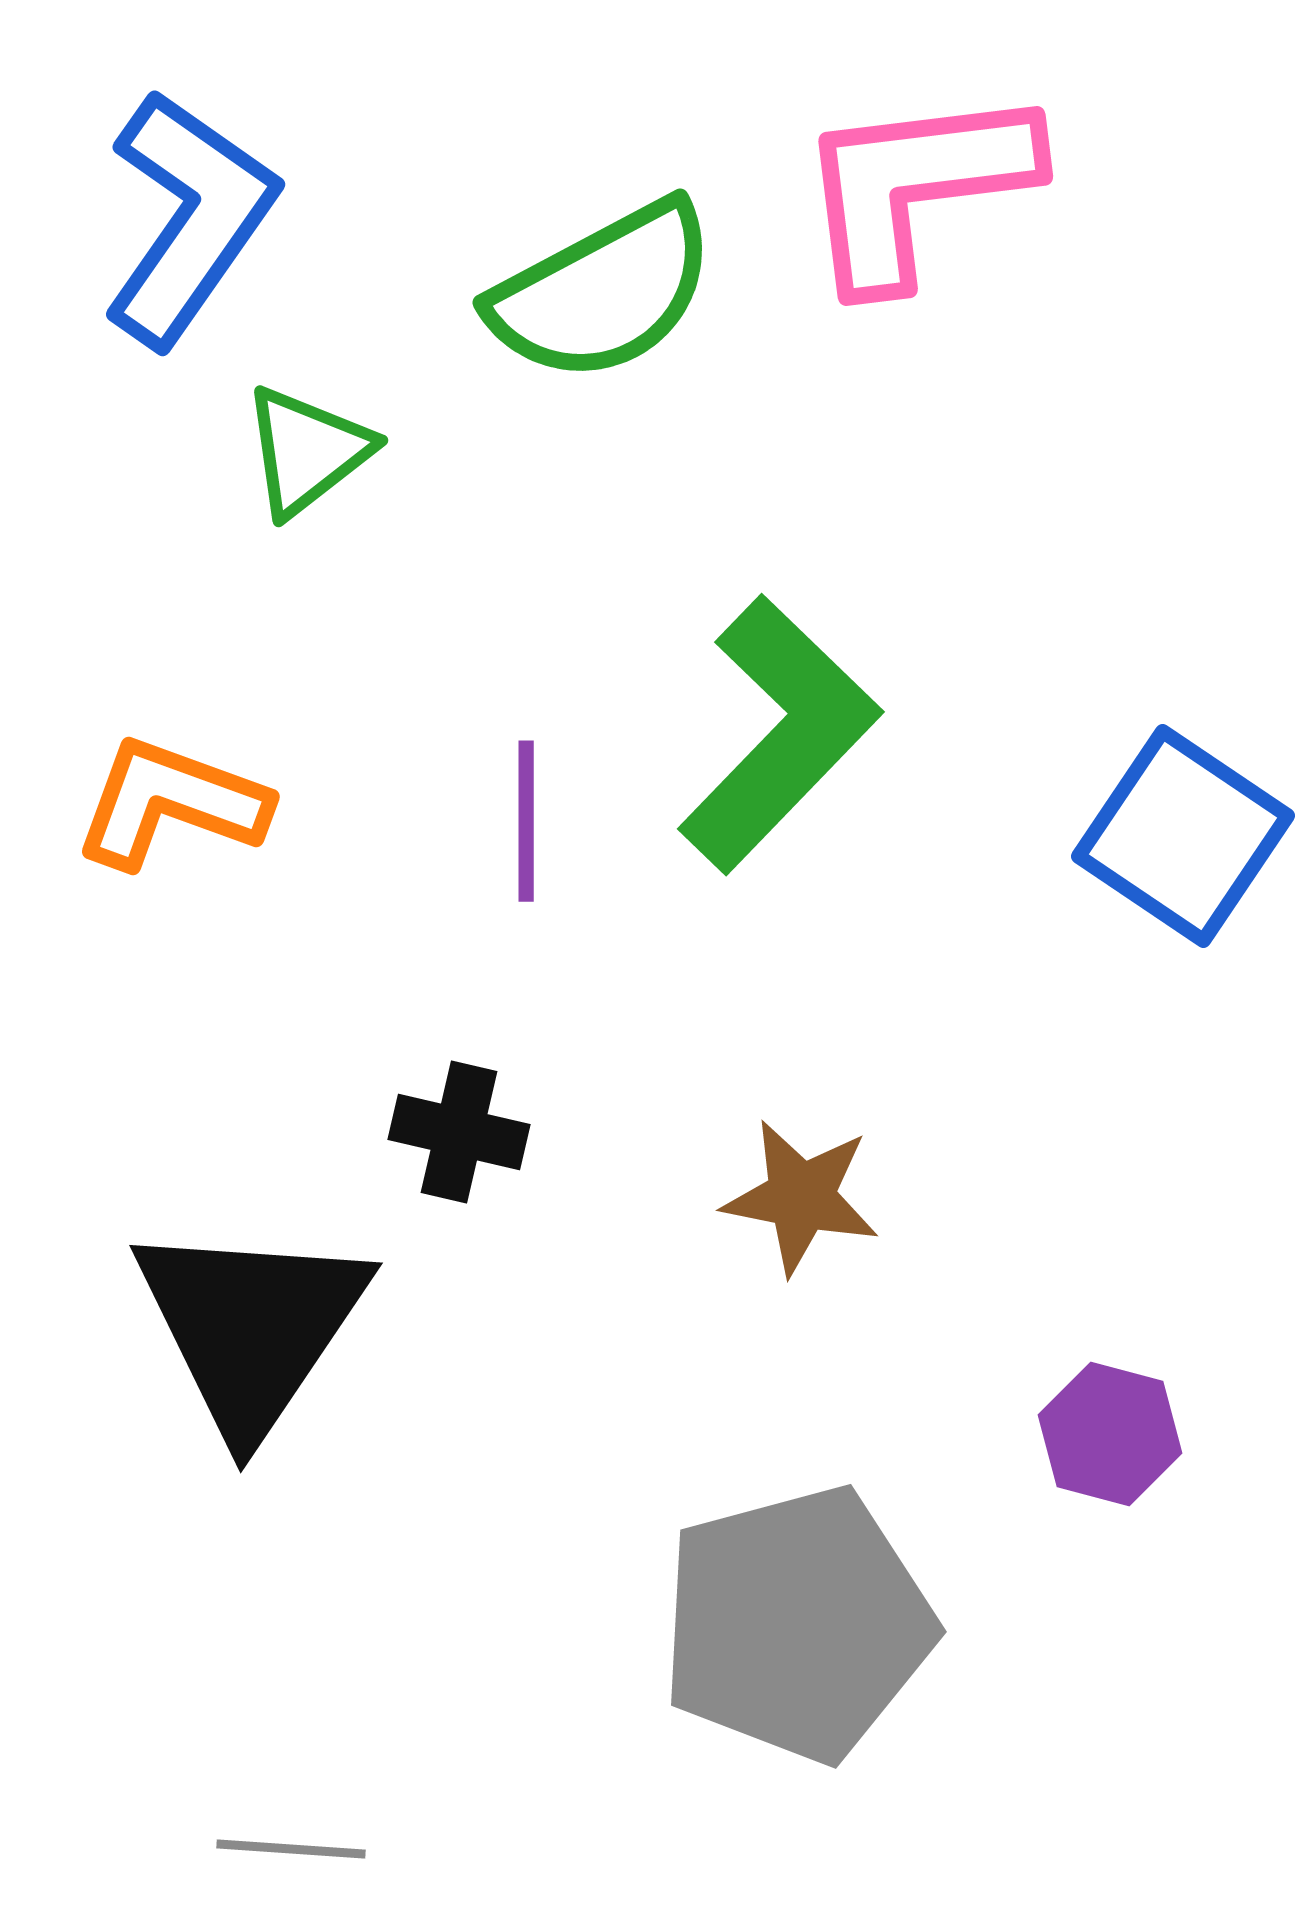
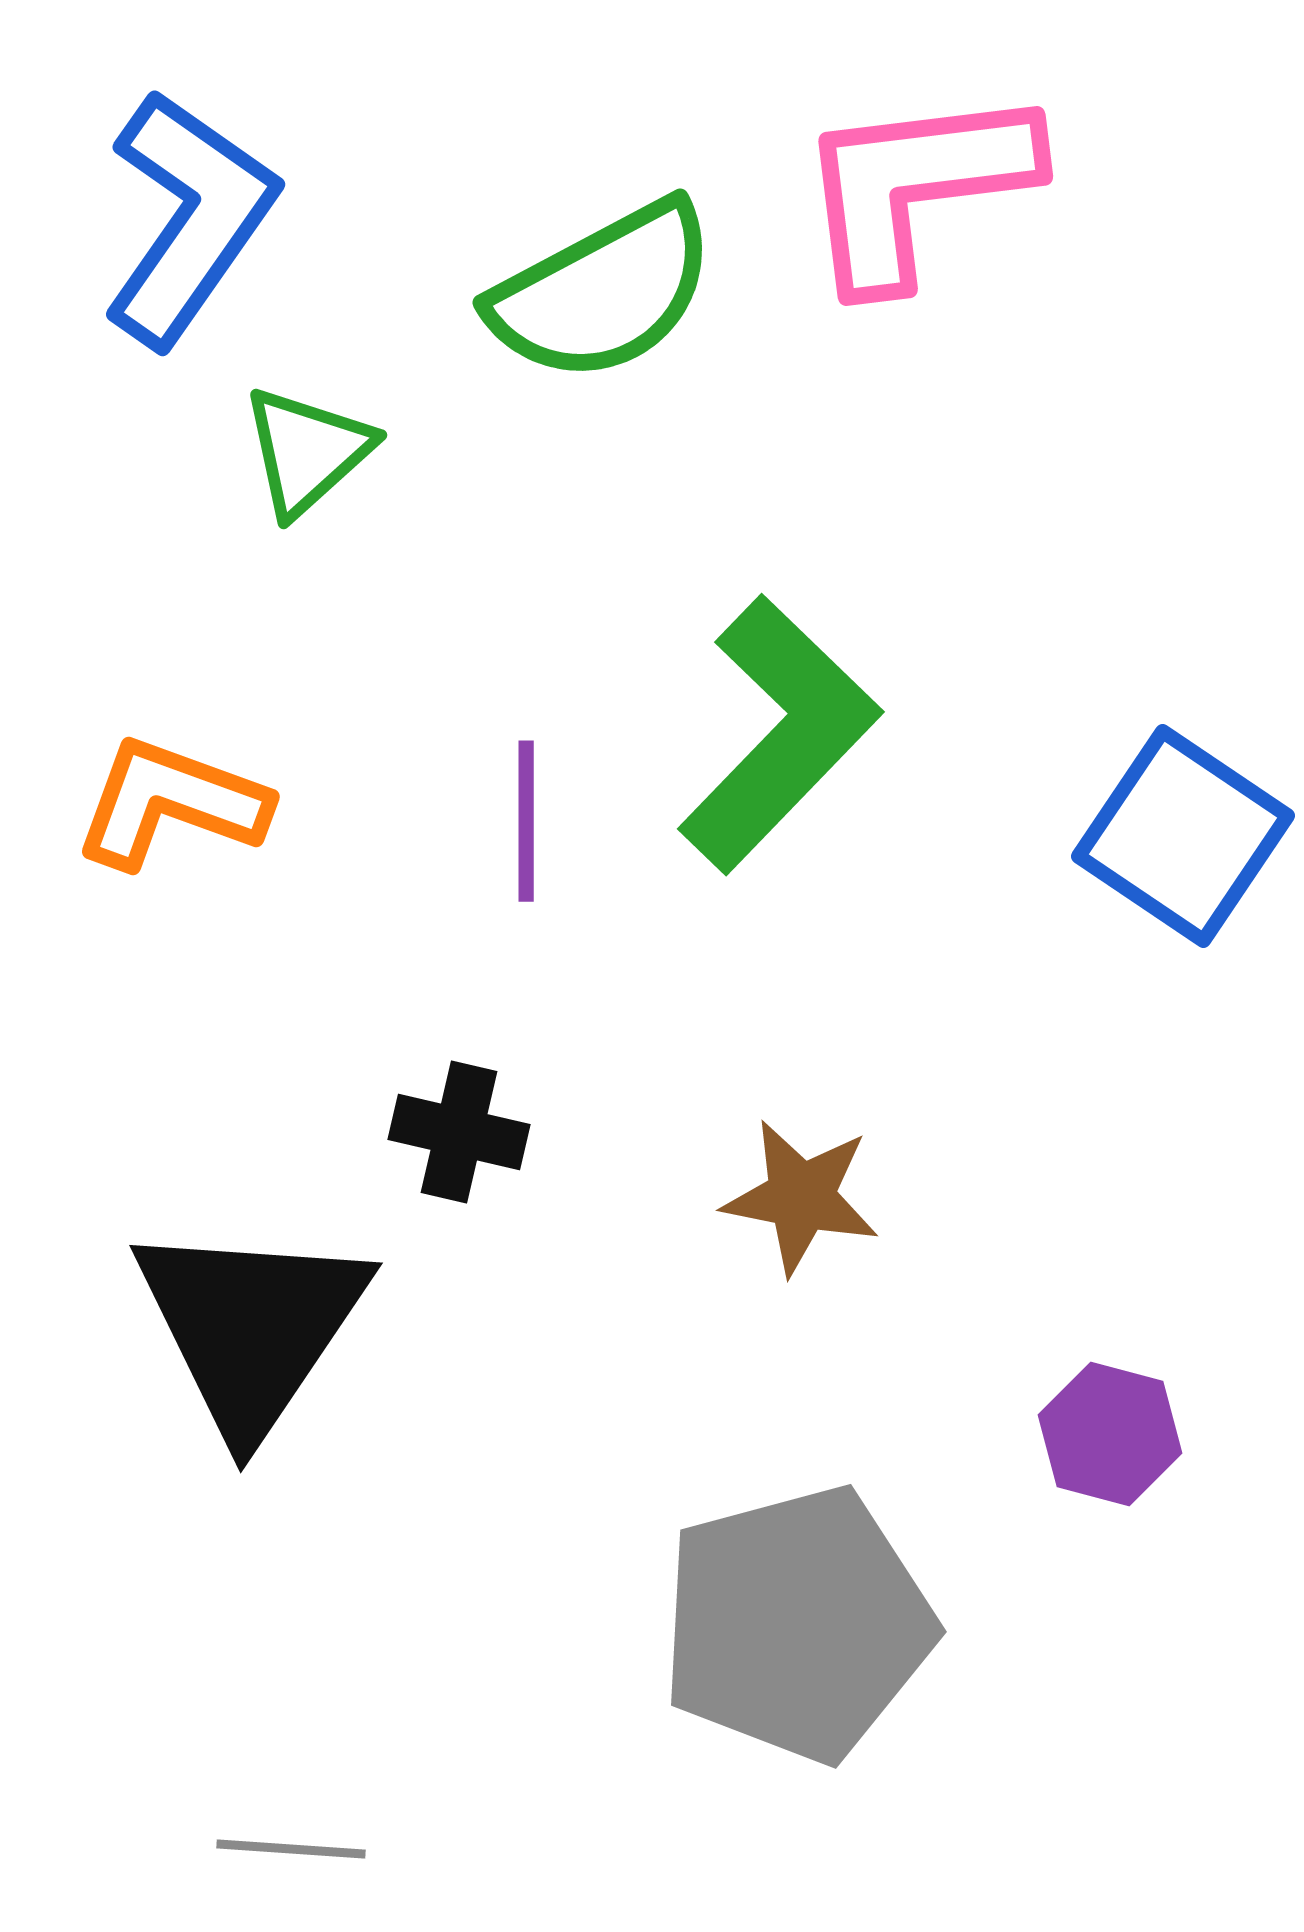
green triangle: rotated 4 degrees counterclockwise
